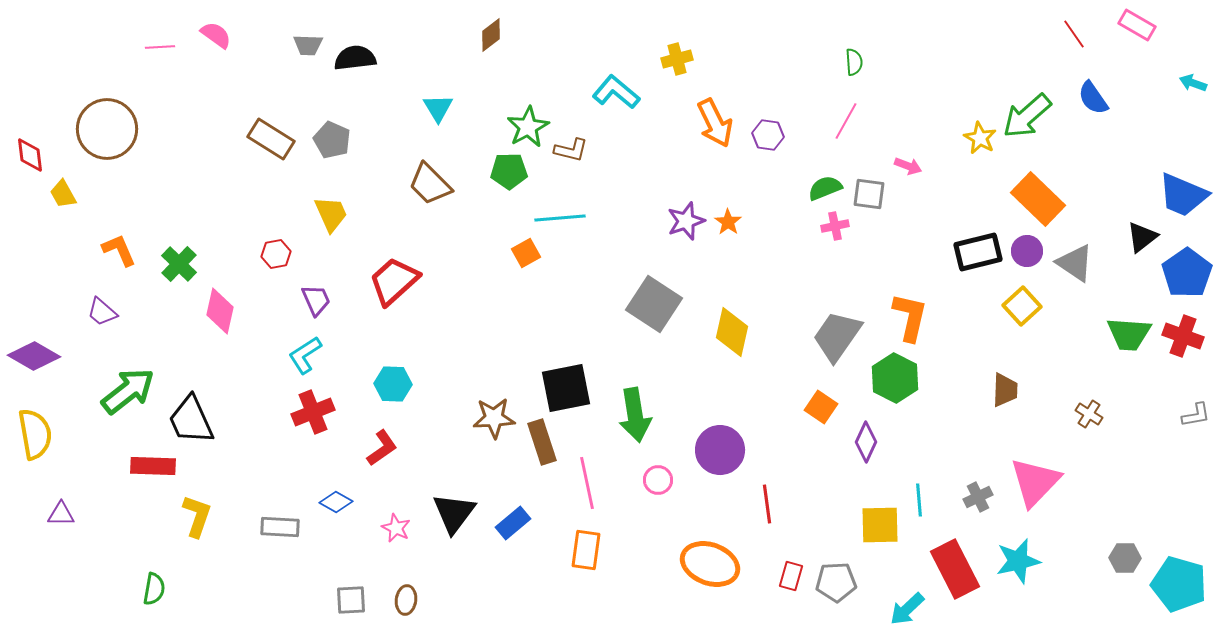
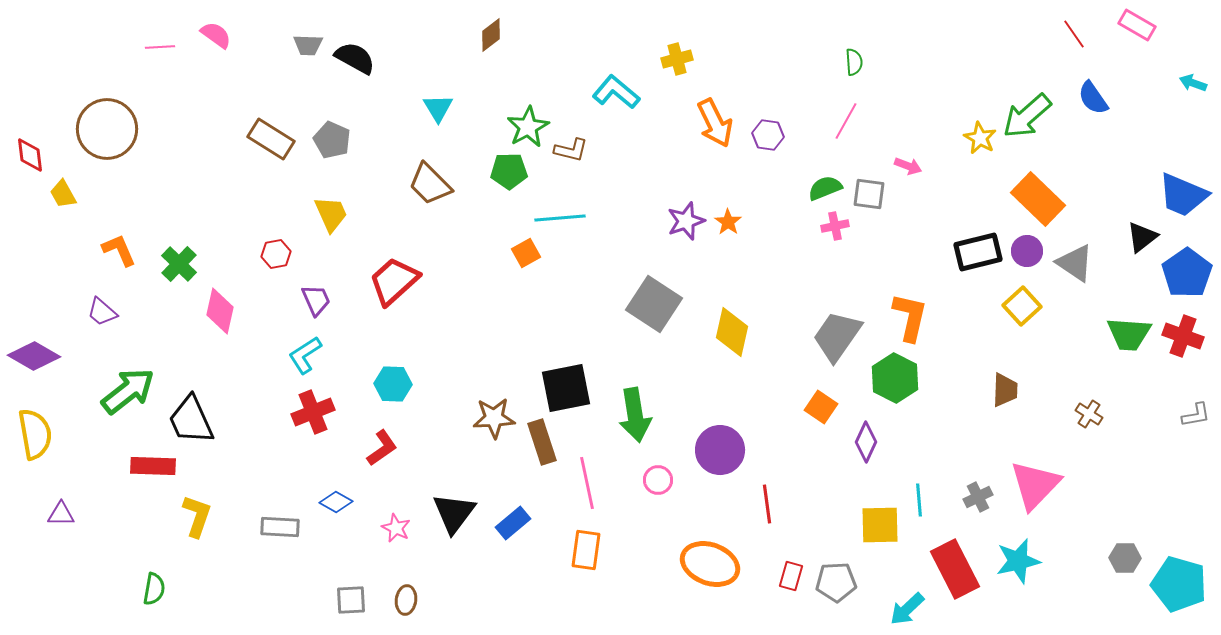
black semicircle at (355, 58): rotated 36 degrees clockwise
pink triangle at (1035, 482): moved 3 px down
